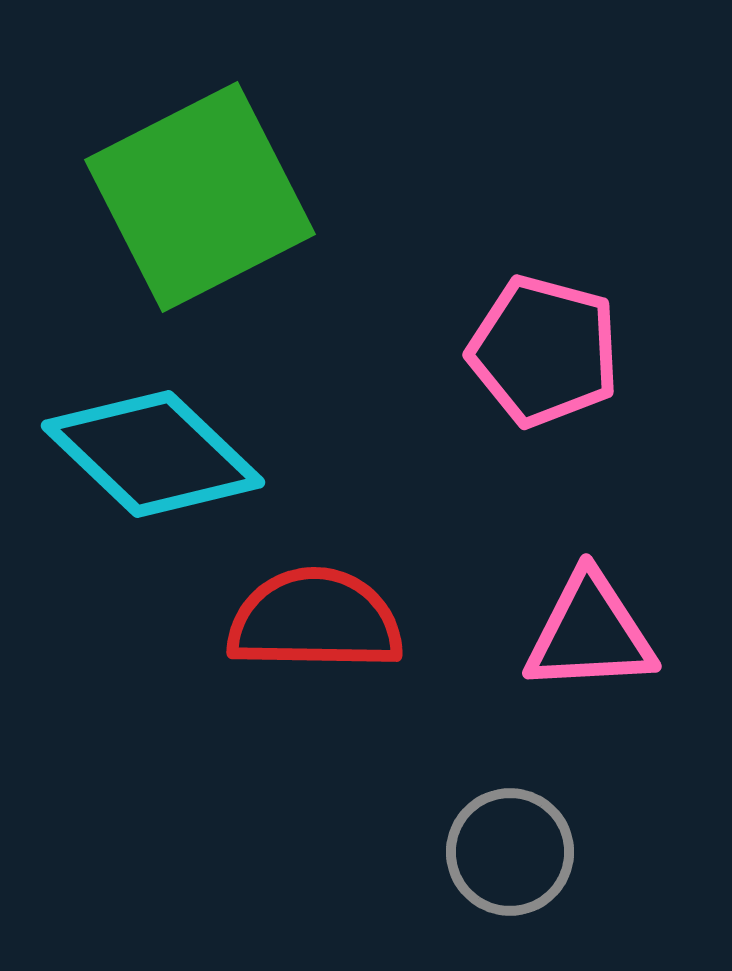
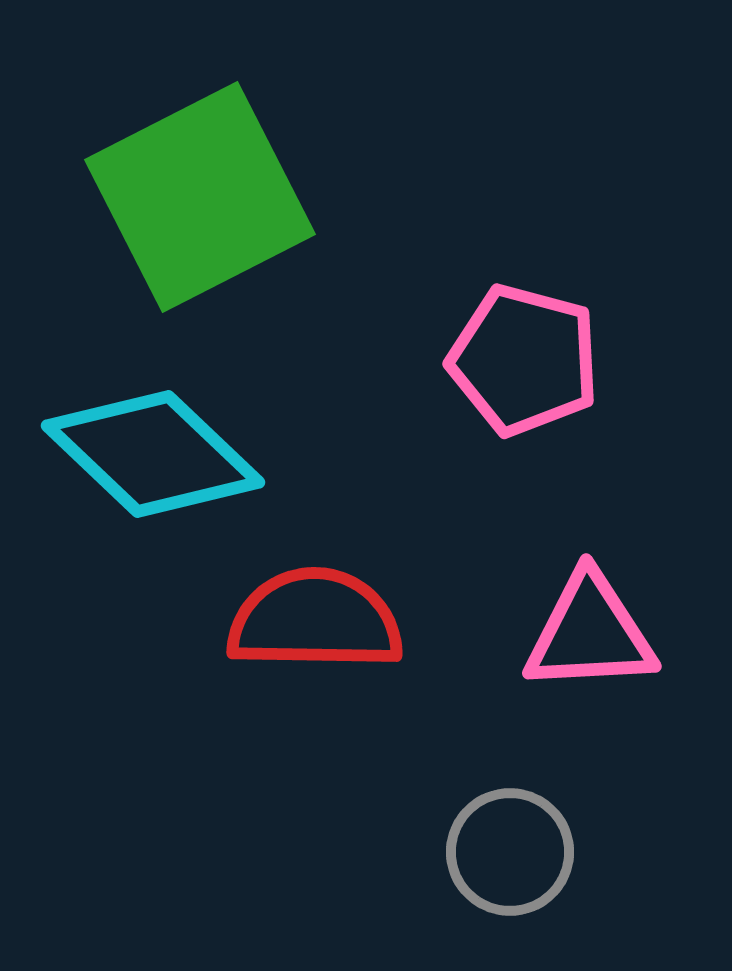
pink pentagon: moved 20 px left, 9 px down
